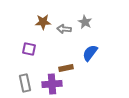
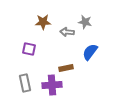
gray star: rotated 16 degrees counterclockwise
gray arrow: moved 3 px right, 3 px down
blue semicircle: moved 1 px up
purple cross: moved 1 px down
